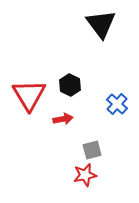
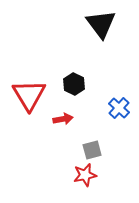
black hexagon: moved 4 px right, 1 px up
blue cross: moved 2 px right, 4 px down
